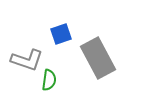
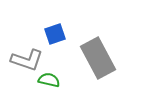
blue square: moved 6 px left
green semicircle: rotated 85 degrees counterclockwise
